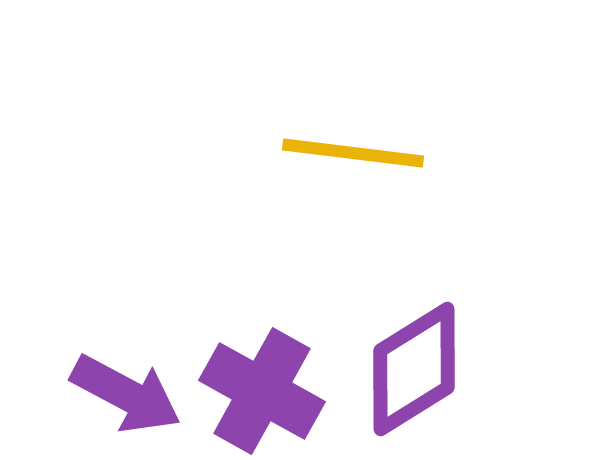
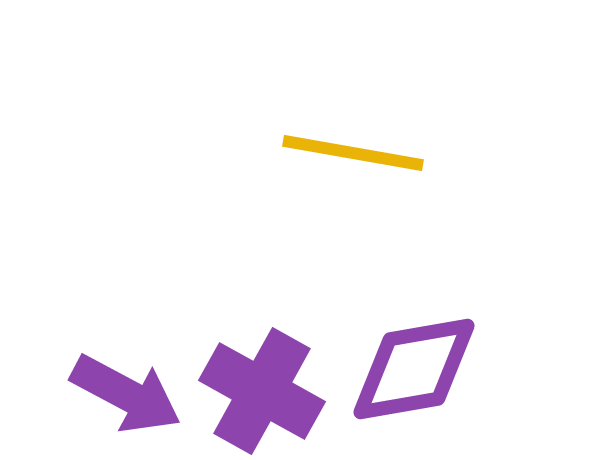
yellow line: rotated 3 degrees clockwise
purple diamond: rotated 22 degrees clockwise
